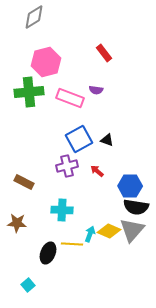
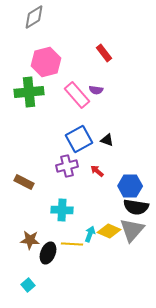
pink rectangle: moved 7 px right, 3 px up; rotated 28 degrees clockwise
brown star: moved 13 px right, 17 px down
